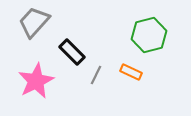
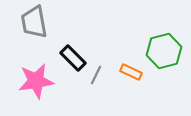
gray trapezoid: rotated 52 degrees counterclockwise
green hexagon: moved 15 px right, 16 px down
black rectangle: moved 1 px right, 6 px down
pink star: rotated 18 degrees clockwise
